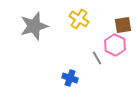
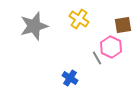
pink hexagon: moved 4 px left, 2 px down
blue cross: rotated 14 degrees clockwise
